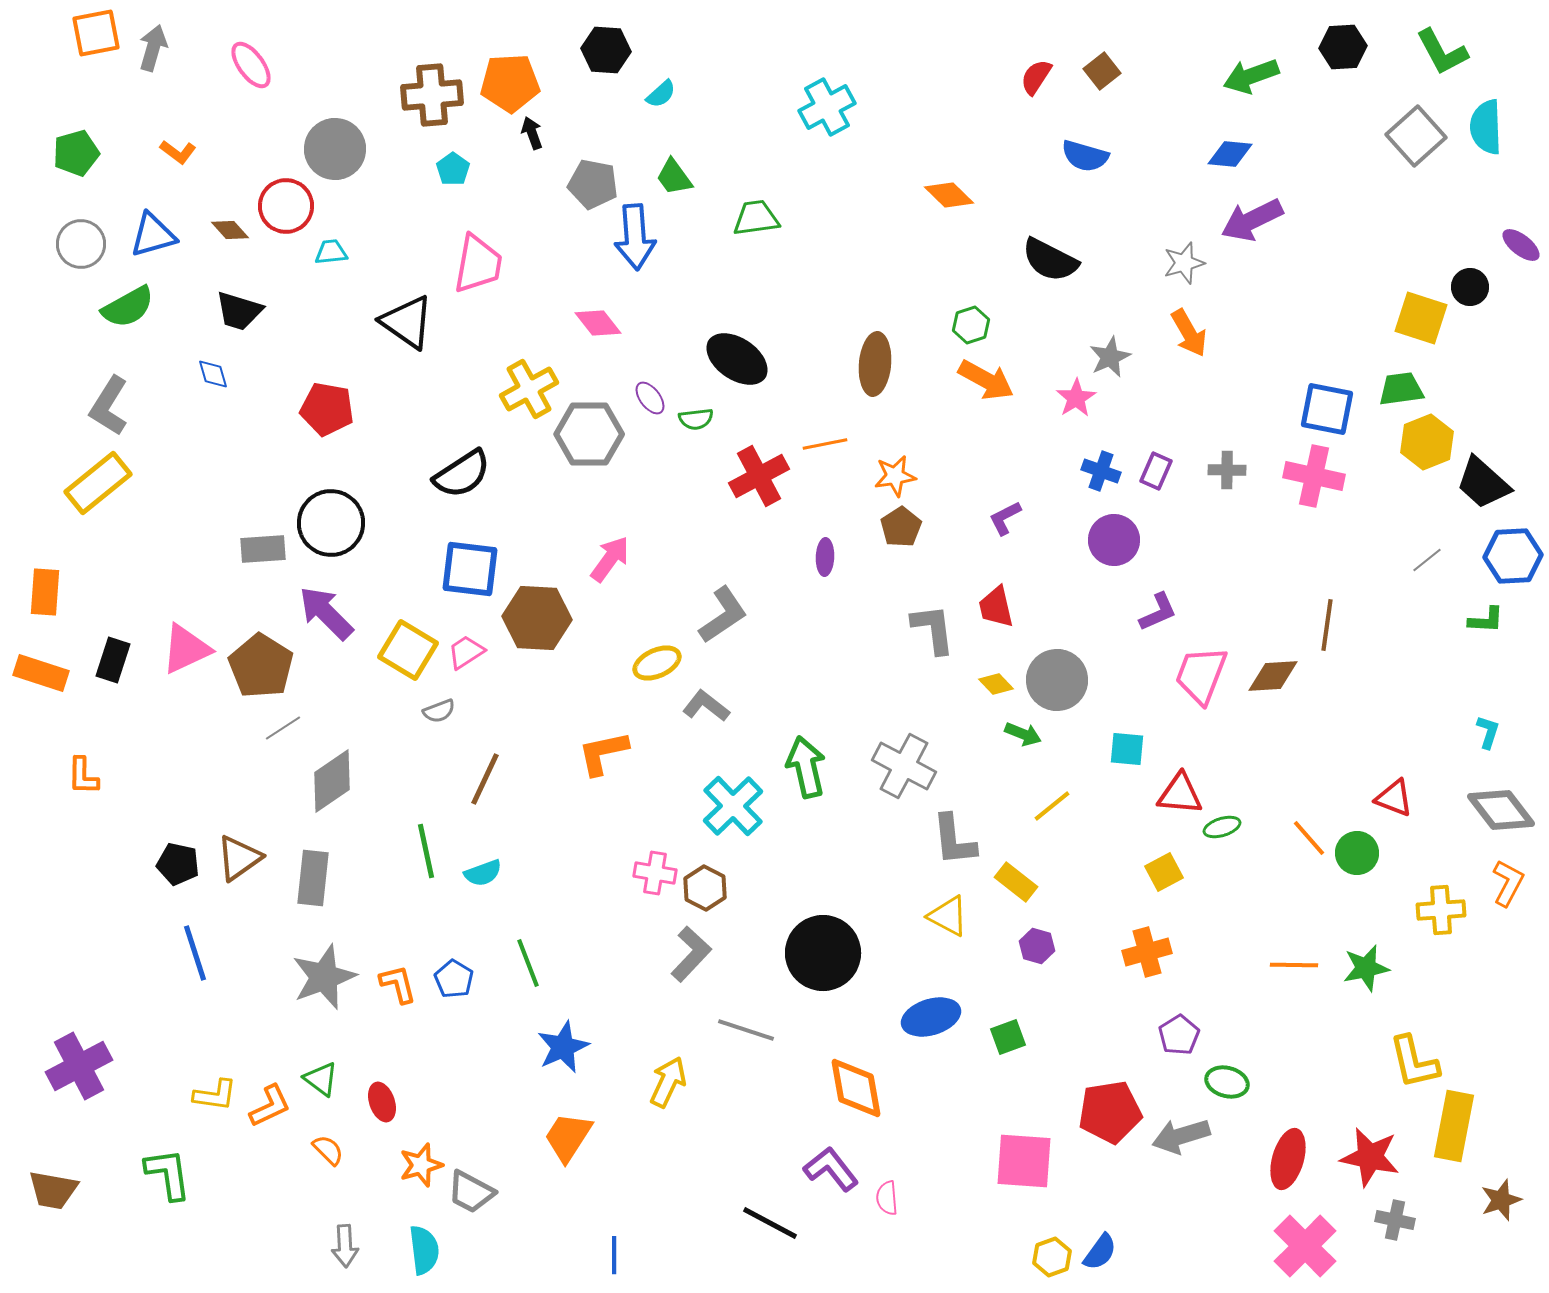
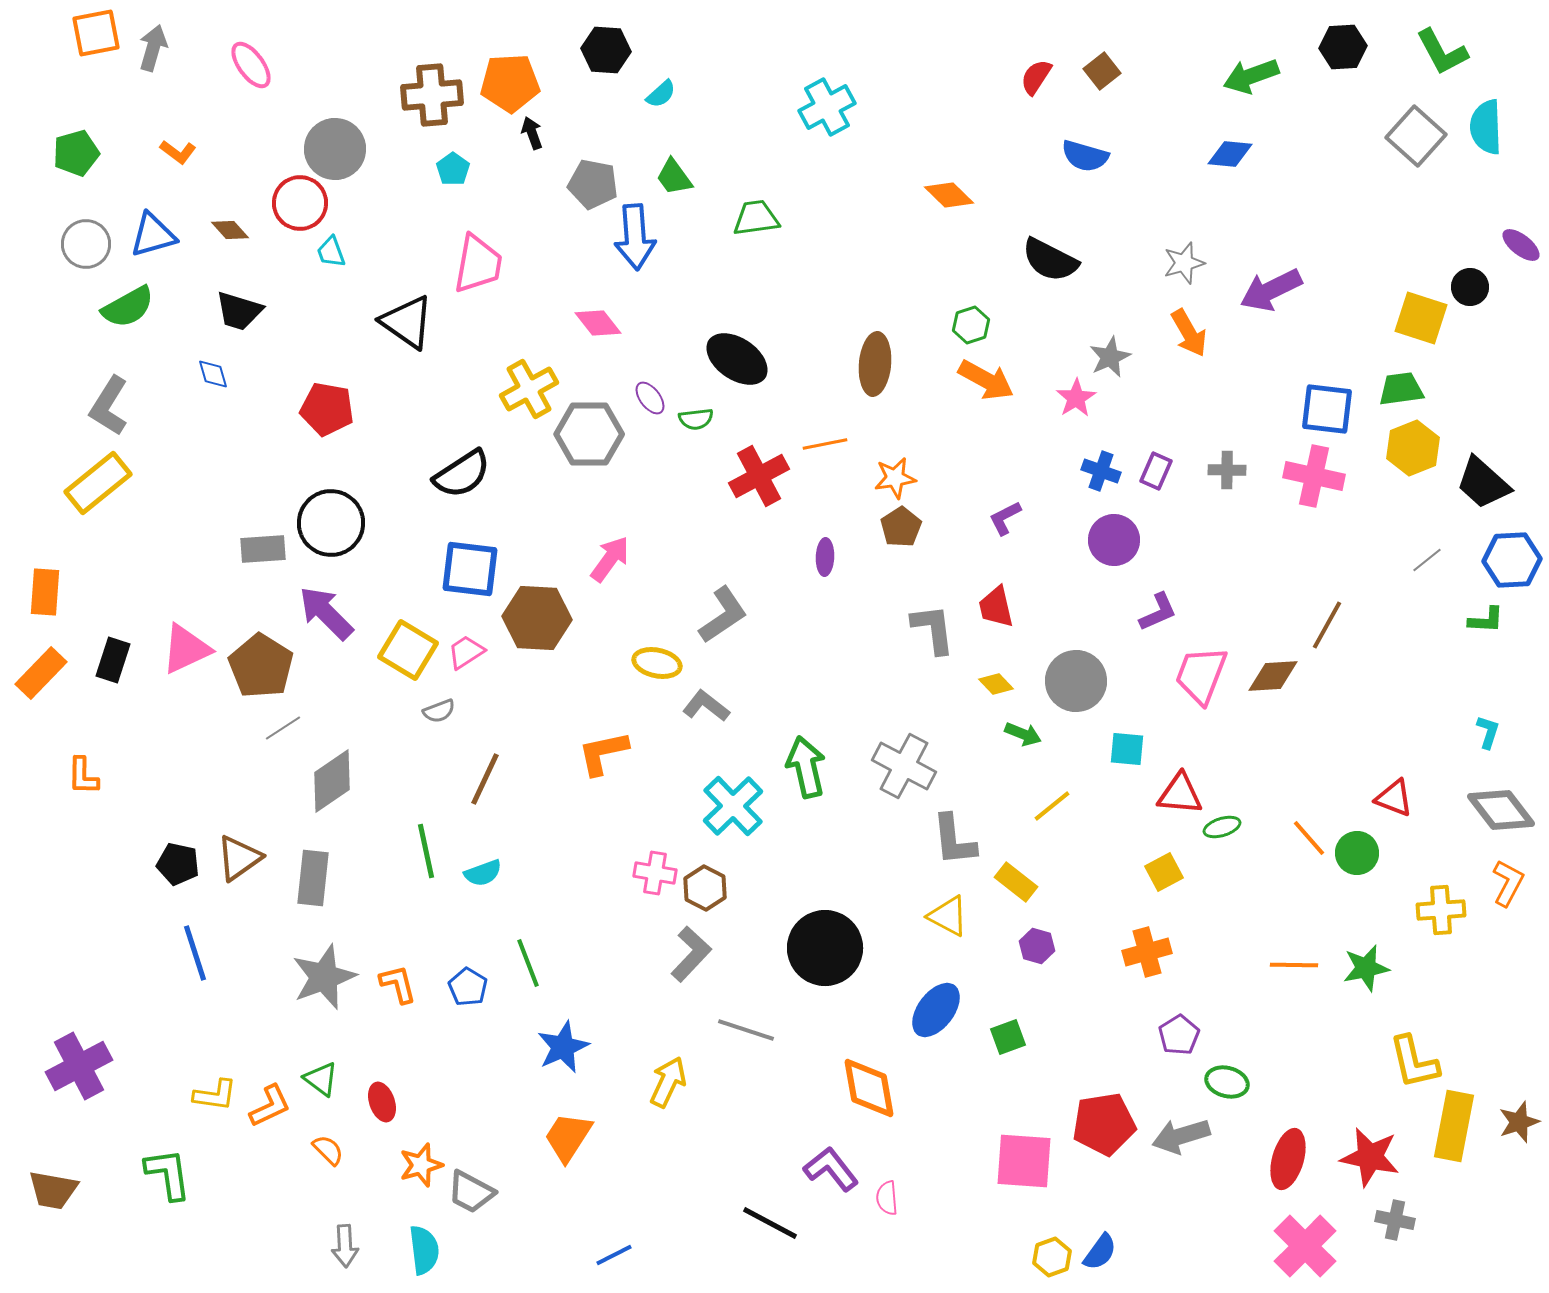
gray square at (1416, 136): rotated 6 degrees counterclockwise
red circle at (286, 206): moved 14 px right, 3 px up
purple arrow at (1252, 220): moved 19 px right, 70 px down
gray circle at (81, 244): moved 5 px right
cyan trapezoid at (331, 252): rotated 104 degrees counterclockwise
blue square at (1327, 409): rotated 4 degrees counterclockwise
yellow hexagon at (1427, 442): moved 14 px left, 6 px down
orange star at (895, 476): moved 2 px down
blue hexagon at (1513, 556): moved 1 px left, 4 px down
brown line at (1327, 625): rotated 21 degrees clockwise
yellow ellipse at (657, 663): rotated 36 degrees clockwise
orange rectangle at (41, 673): rotated 64 degrees counterclockwise
gray circle at (1057, 680): moved 19 px right, 1 px down
black circle at (823, 953): moved 2 px right, 5 px up
blue pentagon at (454, 979): moved 14 px right, 8 px down
blue ellipse at (931, 1017): moved 5 px right, 7 px up; rotated 36 degrees counterclockwise
orange diamond at (856, 1088): moved 13 px right
red pentagon at (1110, 1112): moved 6 px left, 12 px down
brown star at (1501, 1200): moved 18 px right, 78 px up
blue line at (614, 1255): rotated 63 degrees clockwise
